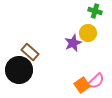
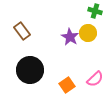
purple star: moved 3 px left, 6 px up; rotated 18 degrees counterclockwise
brown rectangle: moved 8 px left, 21 px up; rotated 12 degrees clockwise
black circle: moved 11 px right
pink semicircle: moved 1 px left, 2 px up
orange square: moved 15 px left
